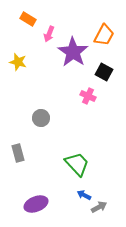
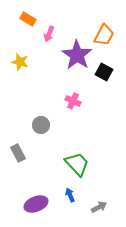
purple star: moved 4 px right, 3 px down
yellow star: moved 2 px right
pink cross: moved 15 px left, 5 px down
gray circle: moved 7 px down
gray rectangle: rotated 12 degrees counterclockwise
blue arrow: moved 14 px left; rotated 40 degrees clockwise
